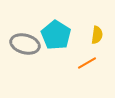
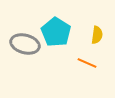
cyan pentagon: moved 3 px up
orange line: rotated 54 degrees clockwise
